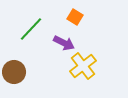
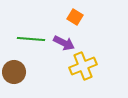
green line: moved 10 px down; rotated 52 degrees clockwise
yellow cross: rotated 16 degrees clockwise
